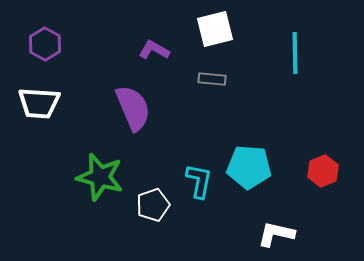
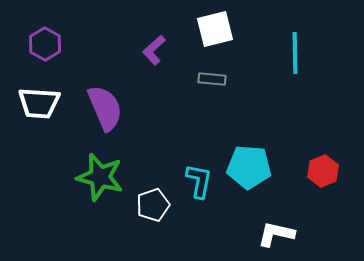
purple L-shape: rotated 72 degrees counterclockwise
purple semicircle: moved 28 px left
